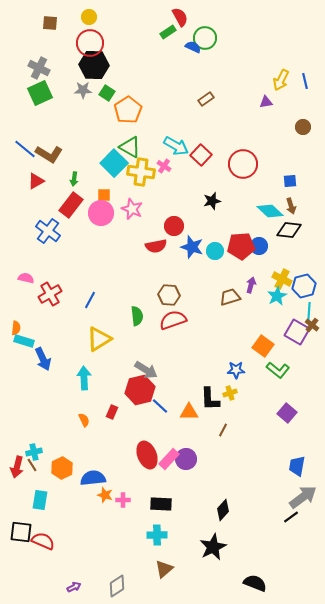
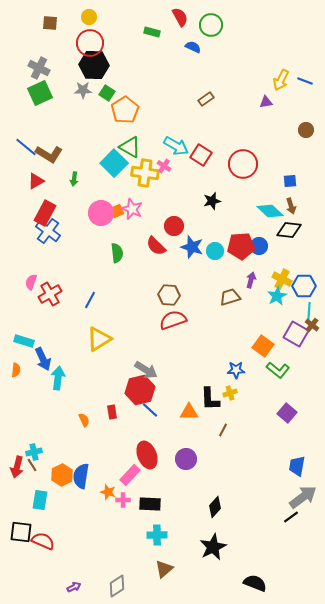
green rectangle at (168, 32): moved 16 px left; rotated 49 degrees clockwise
green circle at (205, 38): moved 6 px right, 13 px up
blue line at (305, 81): rotated 56 degrees counterclockwise
orange pentagon at (128, 110): moved 3 px left
brown circle at (303, 127): moved 3 px right, 3 px down
blue line at (25, 149): moved 1 px right, 2 px up
red square at (201, 155): rotated 10 degrees counterclockwise
yellow cross at (141, 172): moved 4 px right, 1 px down
orange square at (104, 195): moved 13 px right, 16 px down; rotated 24 degrees counterclockwise
red rectangle at (71, 205): moved 26 px left, 8 px down; rotated 10 degrees counterclockwise
red semicircle at (156, 246): rotated 55 degrees clockwise
pink semicircle at (26, 278): moved 5 px right, 4 px down; rotated 84 degrees counterclockwise
purple arrow at (251, 285): moved 5 px up
blue hexagon at (304, 286): rotated 15 degrees clockwise
green semicircle at (137, 316): moved 20 px left, 63 px up
orange semicircle at (16, 328): moved 42 px down
purple square at (297, 332): moved 1 px left, 2 px down
cyan arrow at (84, 378): moved 26 px left; rotated 10 degrees clockwise
blue line at (160, 406): moved 10 px left, 4 px down
red rectangle at (112, 412): rotated 32 degrees counterclockwise
pink rectangle at (169, 459): moved 39 px left, 16 px down
orange hexagon at (62, 468): moved 7 px down
blue semicircle at (93, 478): moved 12 px left, 2 px up; rotated 75 degrees counterclockwise
orange star at (105, 495): moved 3 px right, 3 px up
black rectangle at (161, 504): moved 11 px left
black diamond at (223, 510): moved 8 px left, 3 px up
